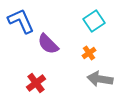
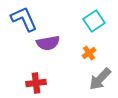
blue L-shape: moved 3 px right, 2 px up
purple semicircle: moved 1 px up; rotated 55 degrees counterclockwise
gray arrow: rotated 55 degrees counterclockwise
red cross: rotated 30 degrees clockwise
